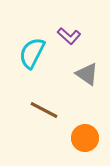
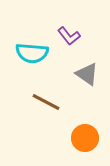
purple L-shape: rotated 10 degrees clockwise
cyan semicircle: rotated 112 degrees counterclockwise
brown line: moved 2 px right, 8 px up
